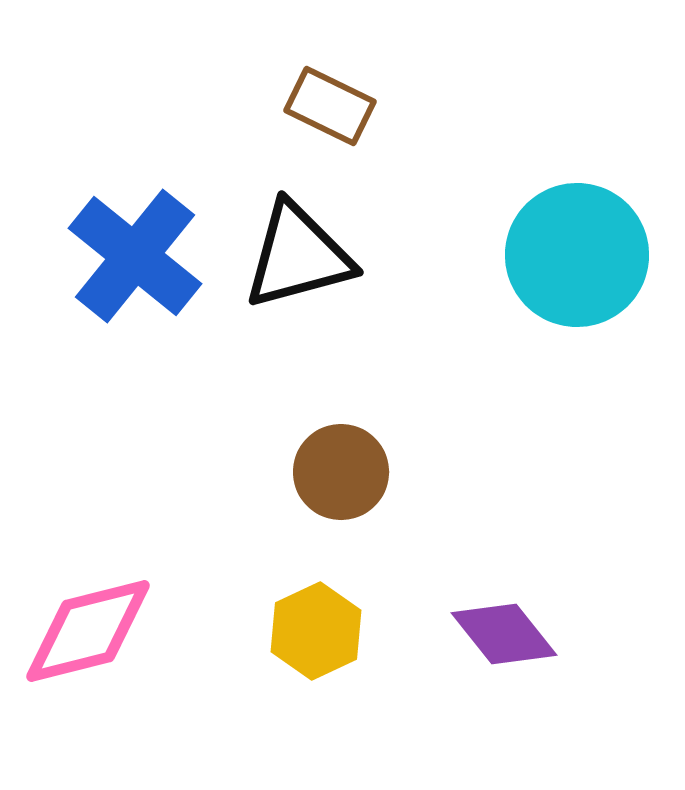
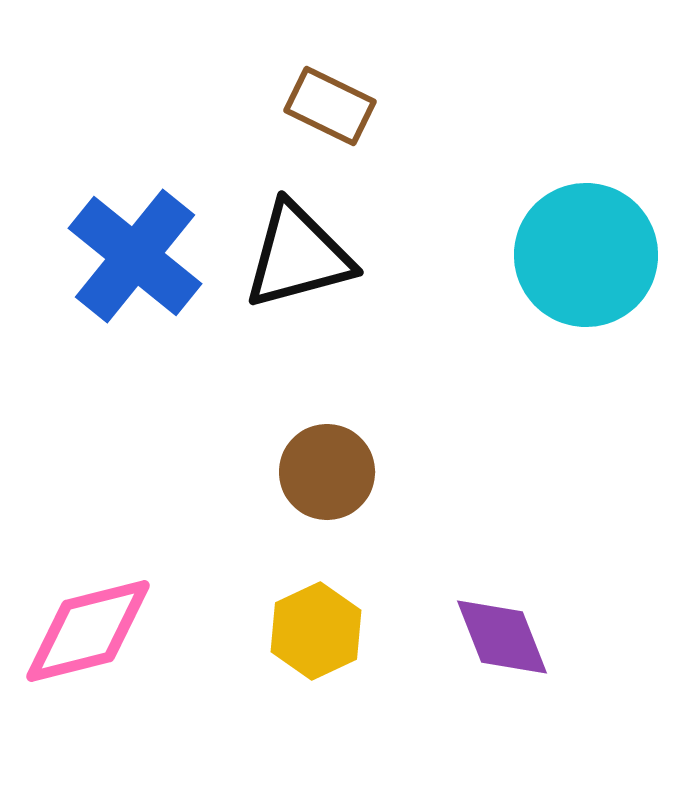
cyan circle: moved 9 px right
brown circle: moved 14 px left
purple diamond: moved 2 px left, 3 px down; rotated 17 degrees clockwise
